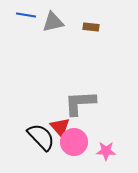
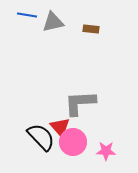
blue line: moved 1 px right
brown rectangle: moved 2 px down
pink circle: moved 1 px left
